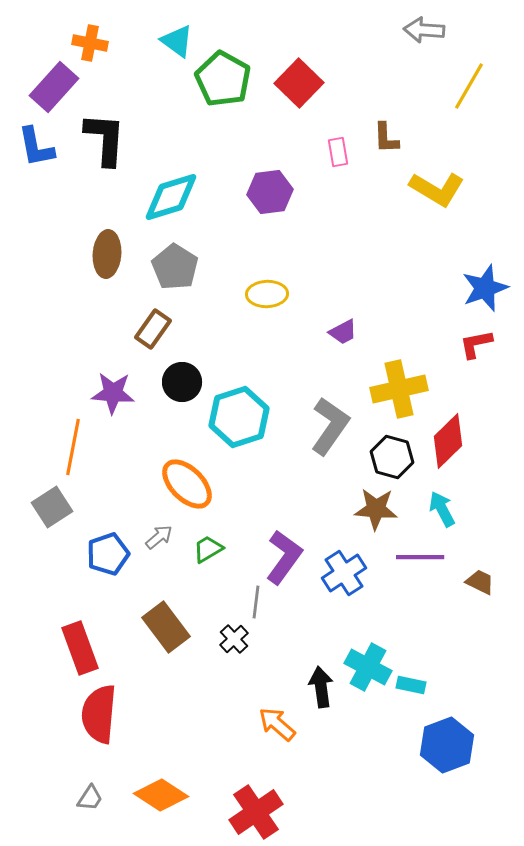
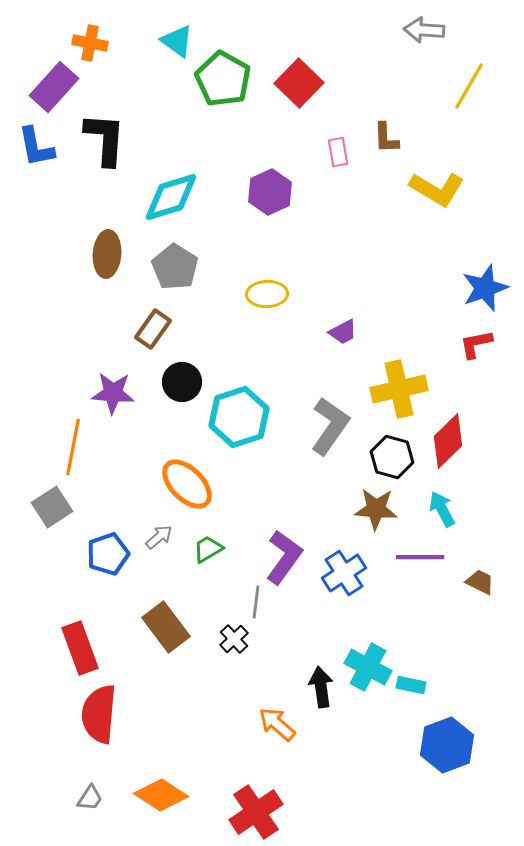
purple hexagon at (270, 192): rotated 18 degrees counterclockwise
